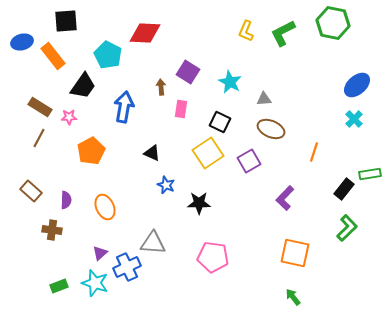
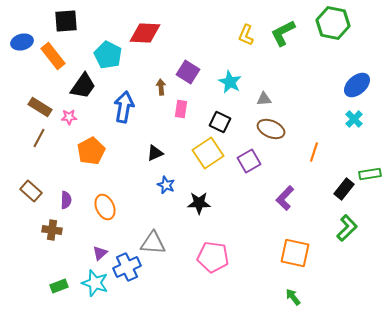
yellow L-shape at (246, 31): moved 4 px down
black triangle at (152, 153): moved 3 px right; rotated 48 degrees counterclockwise
